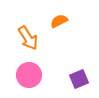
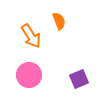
orange semicircle: rotated 96 degrees clockwise
orange arrow: moved 3 px right, 2 px up
